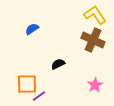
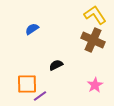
black semicircle: moved 2 px left, 1 px down
purple line: moved 1 px right
